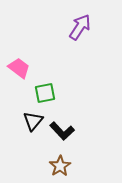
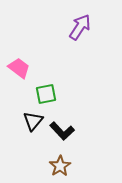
green square: moved 1 px right, 1 px down
